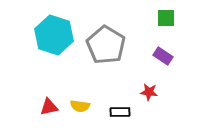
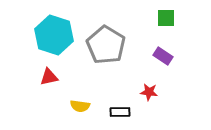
red triangle: moved 30 px up
